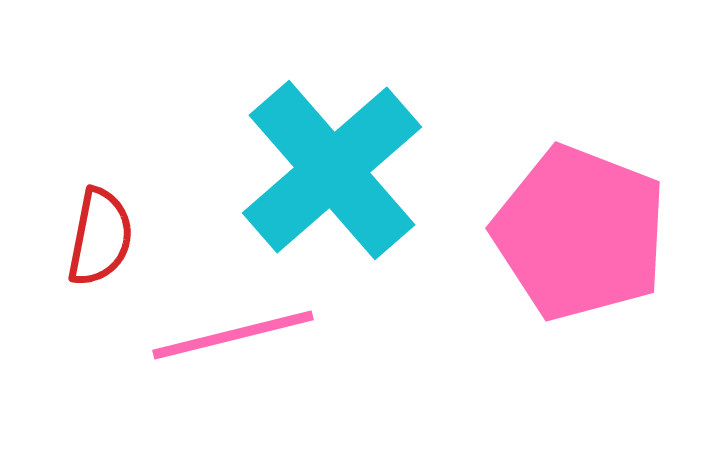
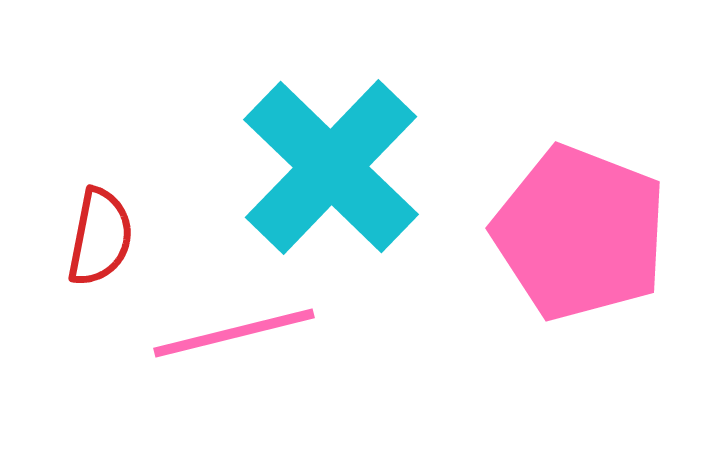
cyan cross: moved 1 px left, 3 px up; rotated 5 degrees counterclockwise
pink line: moved 1 px right, 2 px up
